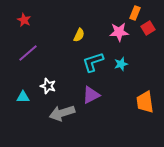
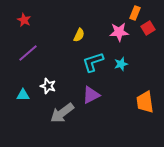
cyan triangle: moved 2 px up
gray arrow: rotated 20 degrees counterclockwise
